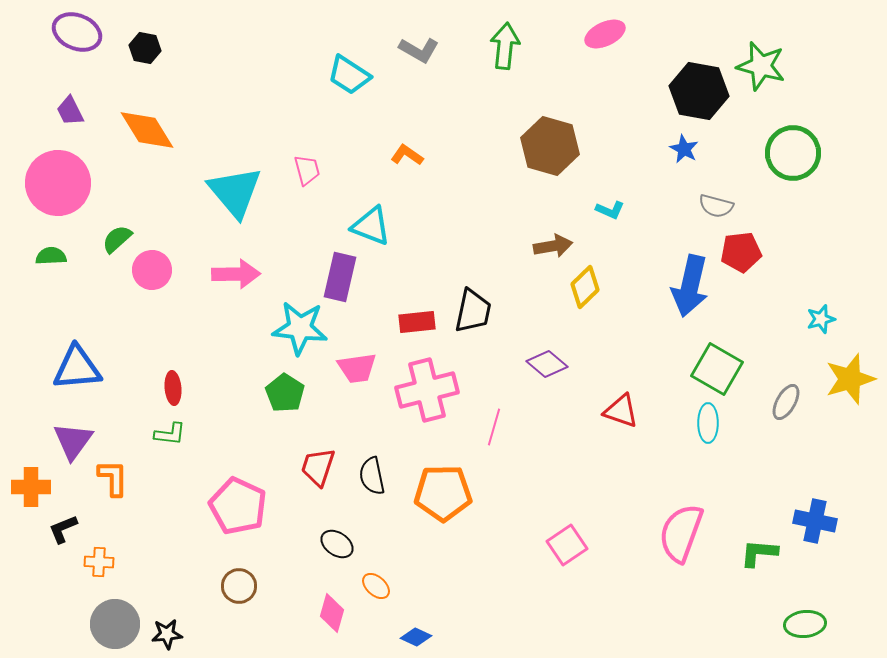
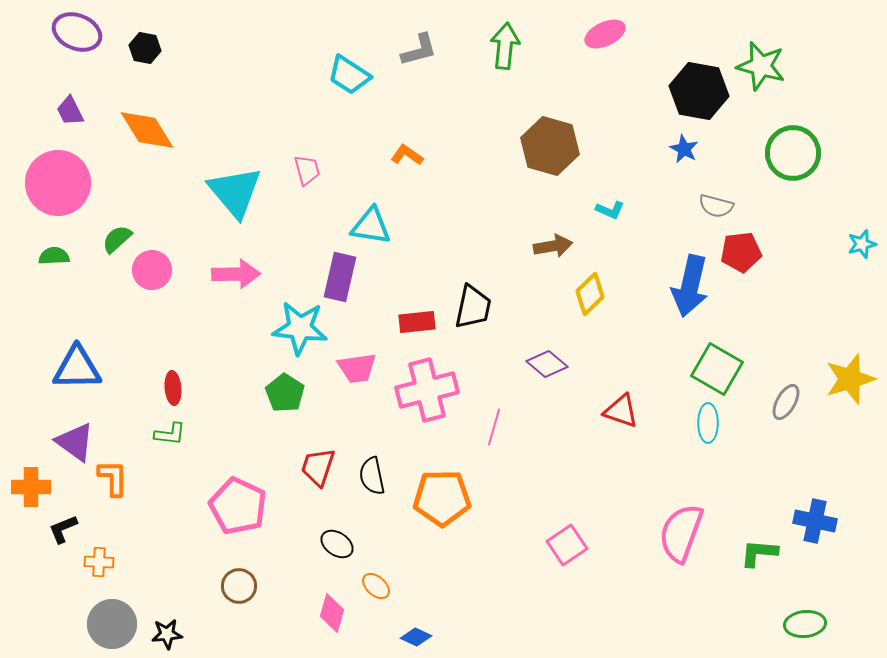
gray L-shape at (419, 50): rotated 45 degrees counterclockwise
cyan triangle at (371, 226): rotated 12 degrees counterclockwise
green semicircle at (51, 256): moved 3 px right
yellow diamond at (585, 287): moved 5 px right, 7 px down
black trapezoid at (473, 311): moved 4 px up
cyan star at (821, 319): moved 41 px right, 75 px up
blue triangle at (77, 368): rotated 4 degrees clockwise
purple triangle at (73, 441): moved 2 px right, 1 px down; rotated 30 degrees counterclockwise
orange pentagon at (443, 493): moved 1 px left, 5 px down
gray circle at (115, 624): moved 3 px left
